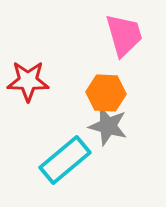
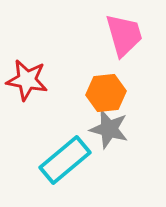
red star: moved 1 px left, 1 px up; rotated 9 degrees clockwise
orange hexagon: rotated 9 degrees counterclockwise
gray star: moved 1 px right, 3 px down
